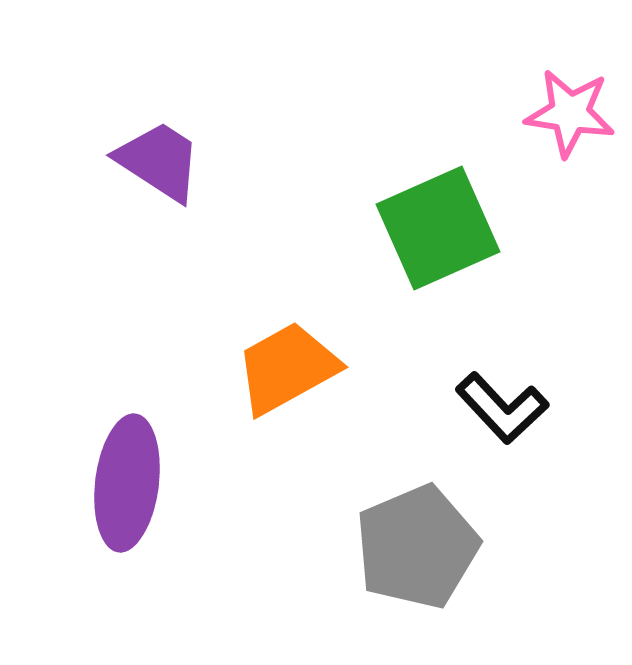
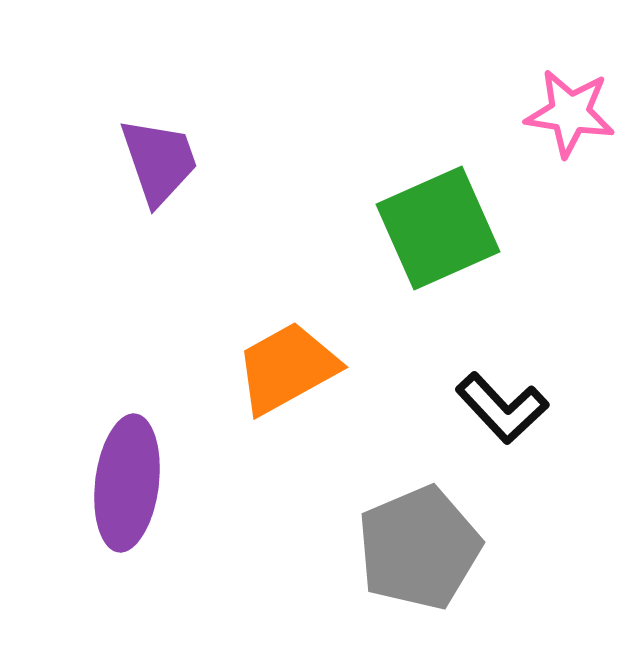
purple trapezoid: rotated 38 degrees clockwise
gray pentagon: moved 2 px right, 1 px down
